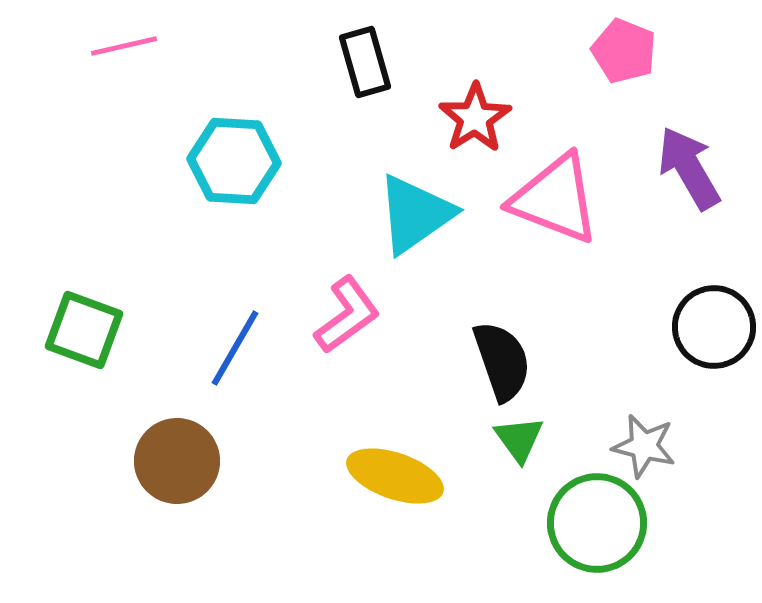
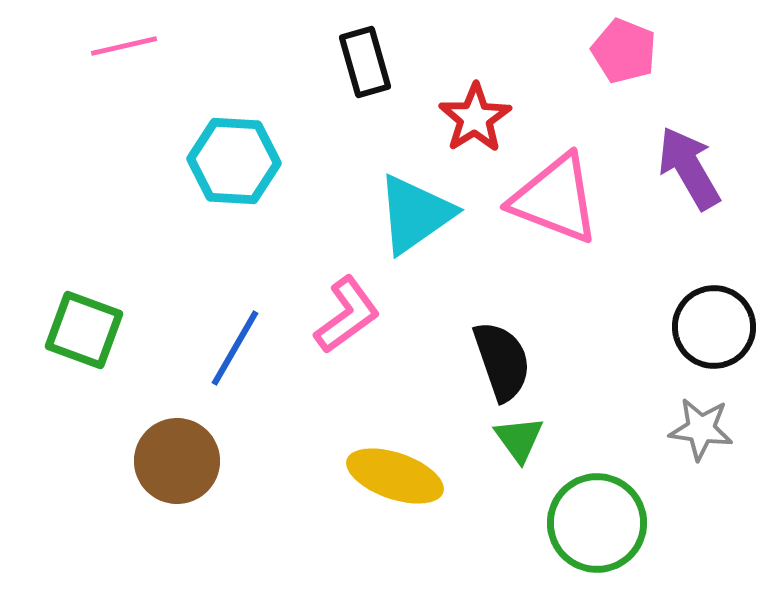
gray star: moved 57 px right, 17 px up; rotated 6 degrees counterclockwise
